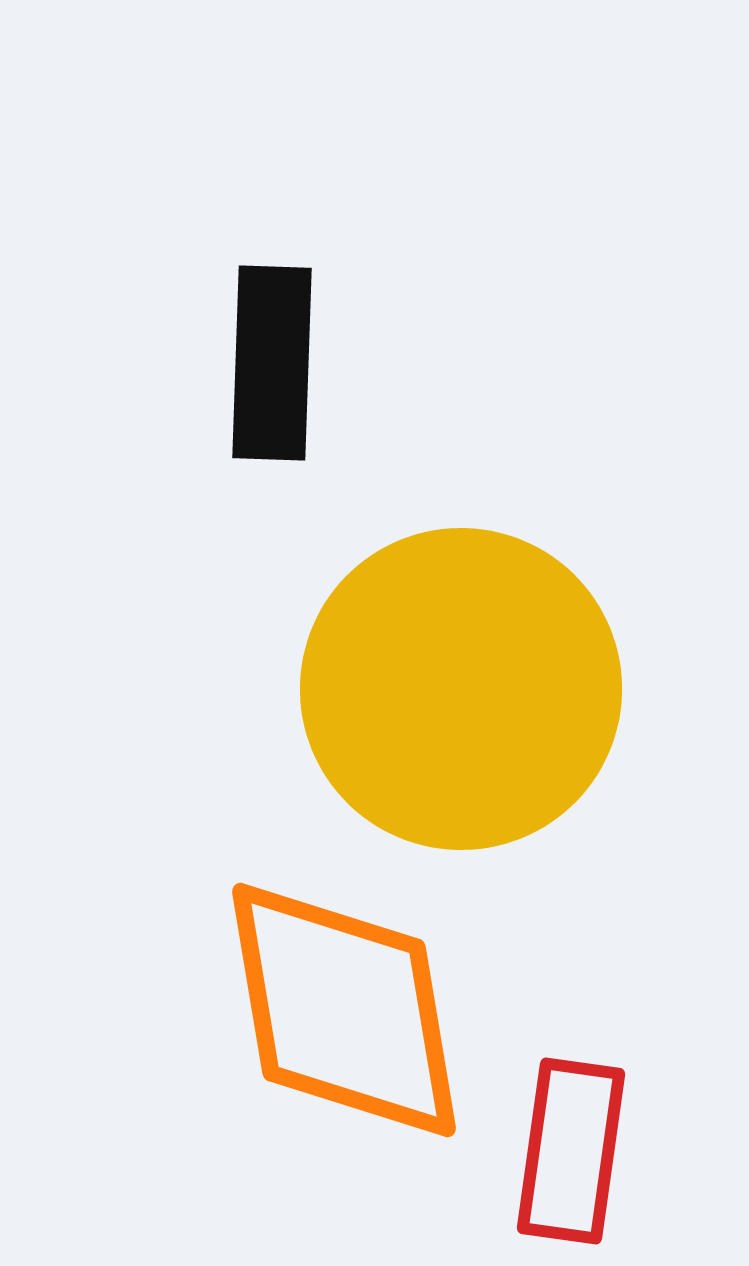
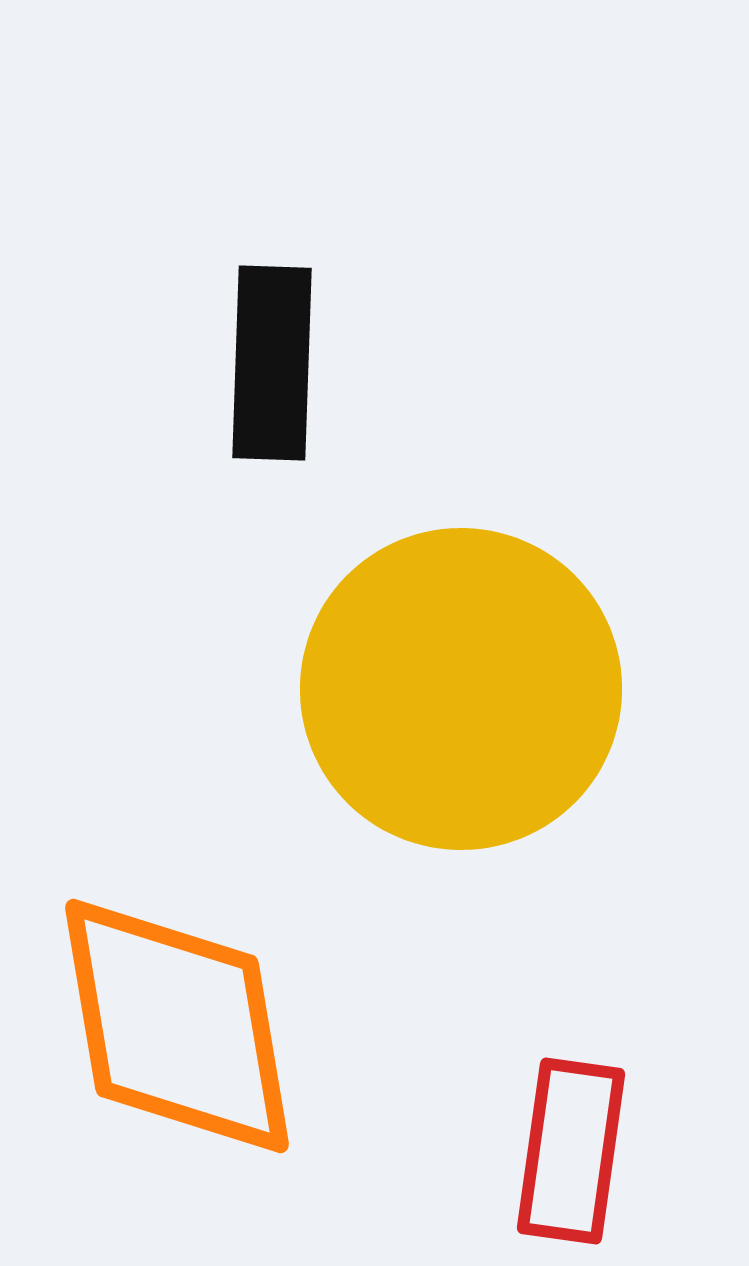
orange diamond: moved 167 px left, 16 px down
